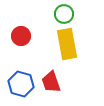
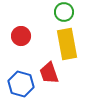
green circle: moved 2 px up
red trapezoid: moved 2 px left, 9 px up
